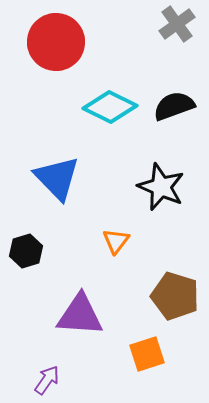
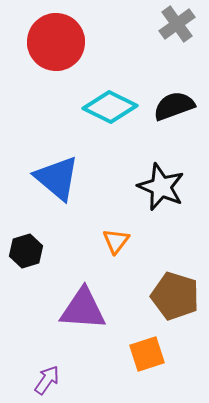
blue triangle: rotated 6 degrees counterclockwise
purple triangle: moved 3 px right, 6 px up
